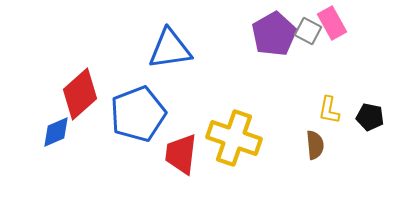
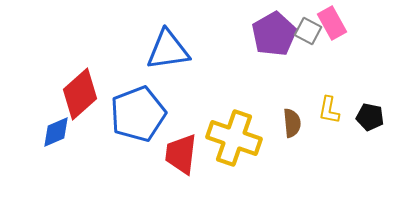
blue triangle: moved 2 px left, 1 px down
brown semicircle: moved 23 px left, 22 px up
